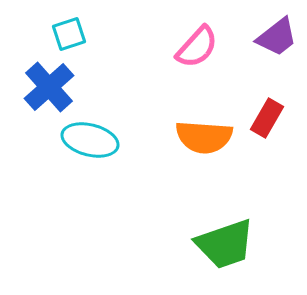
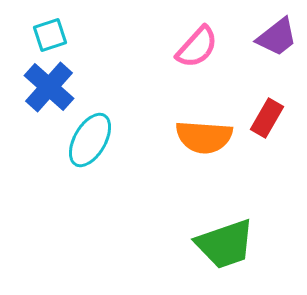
cyan square: moved 19 px left, 1 px down
blue cross: rotated 6 degrees counterclockwise
cyan ellipse: rotated 74 degrees counterclockwise
